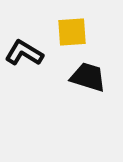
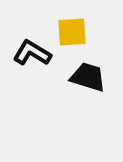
black L-shape: moved 8 px right
